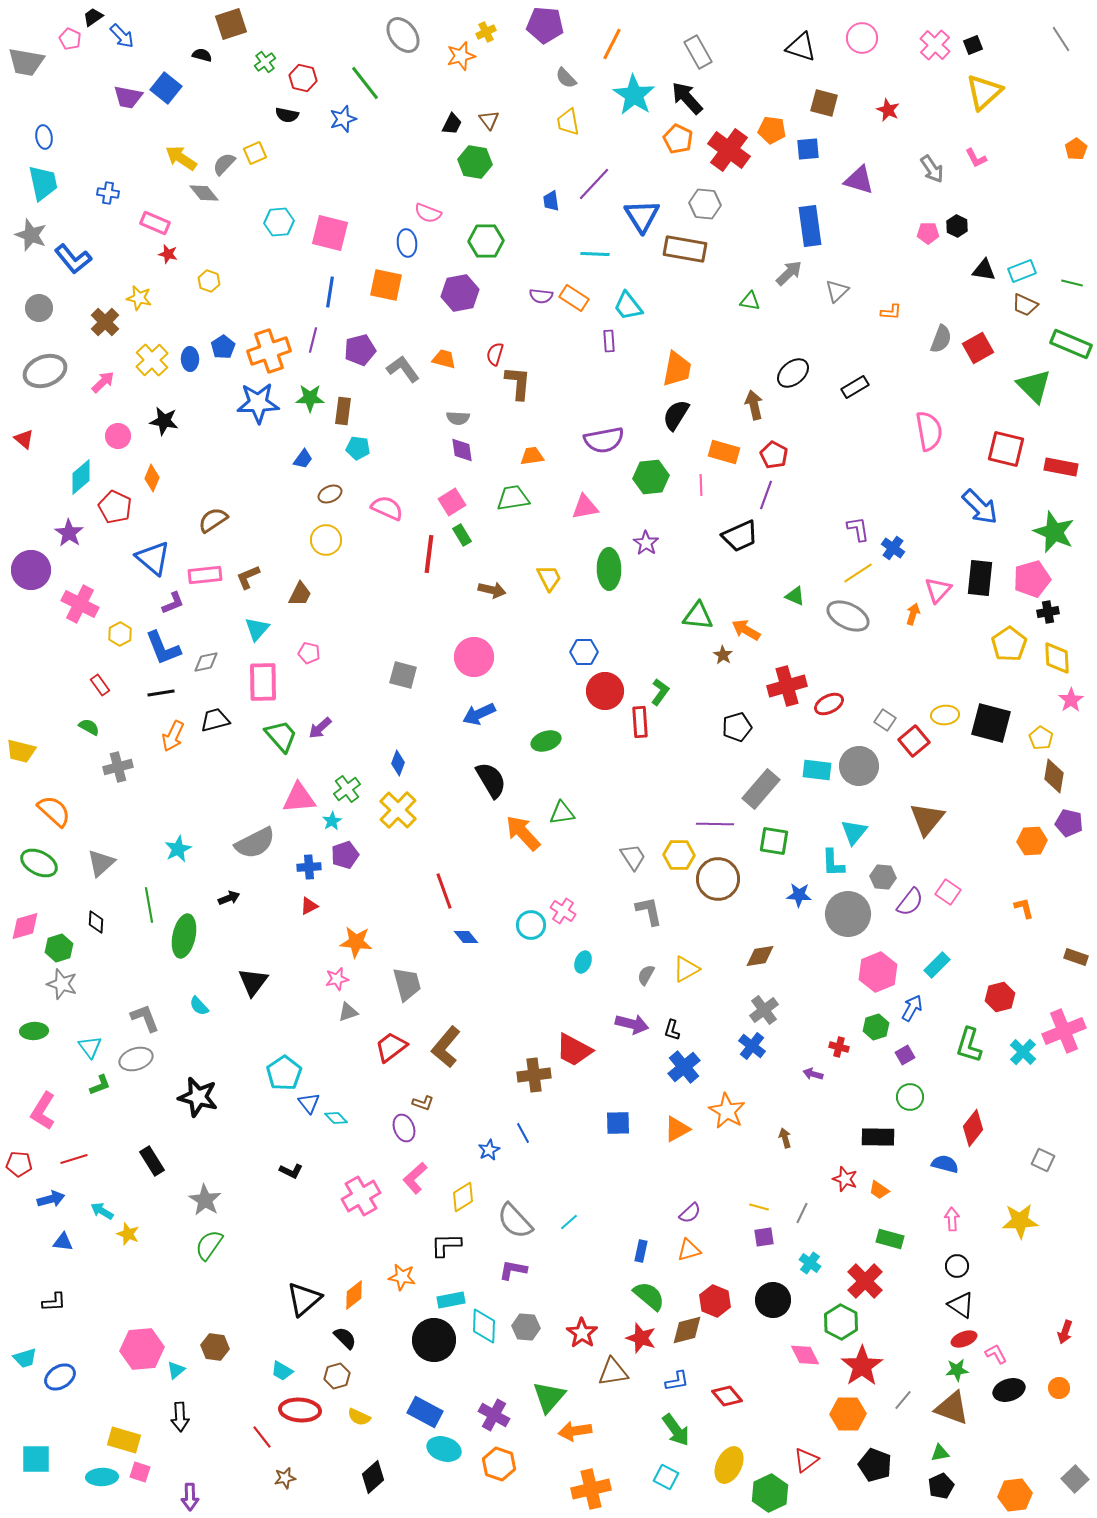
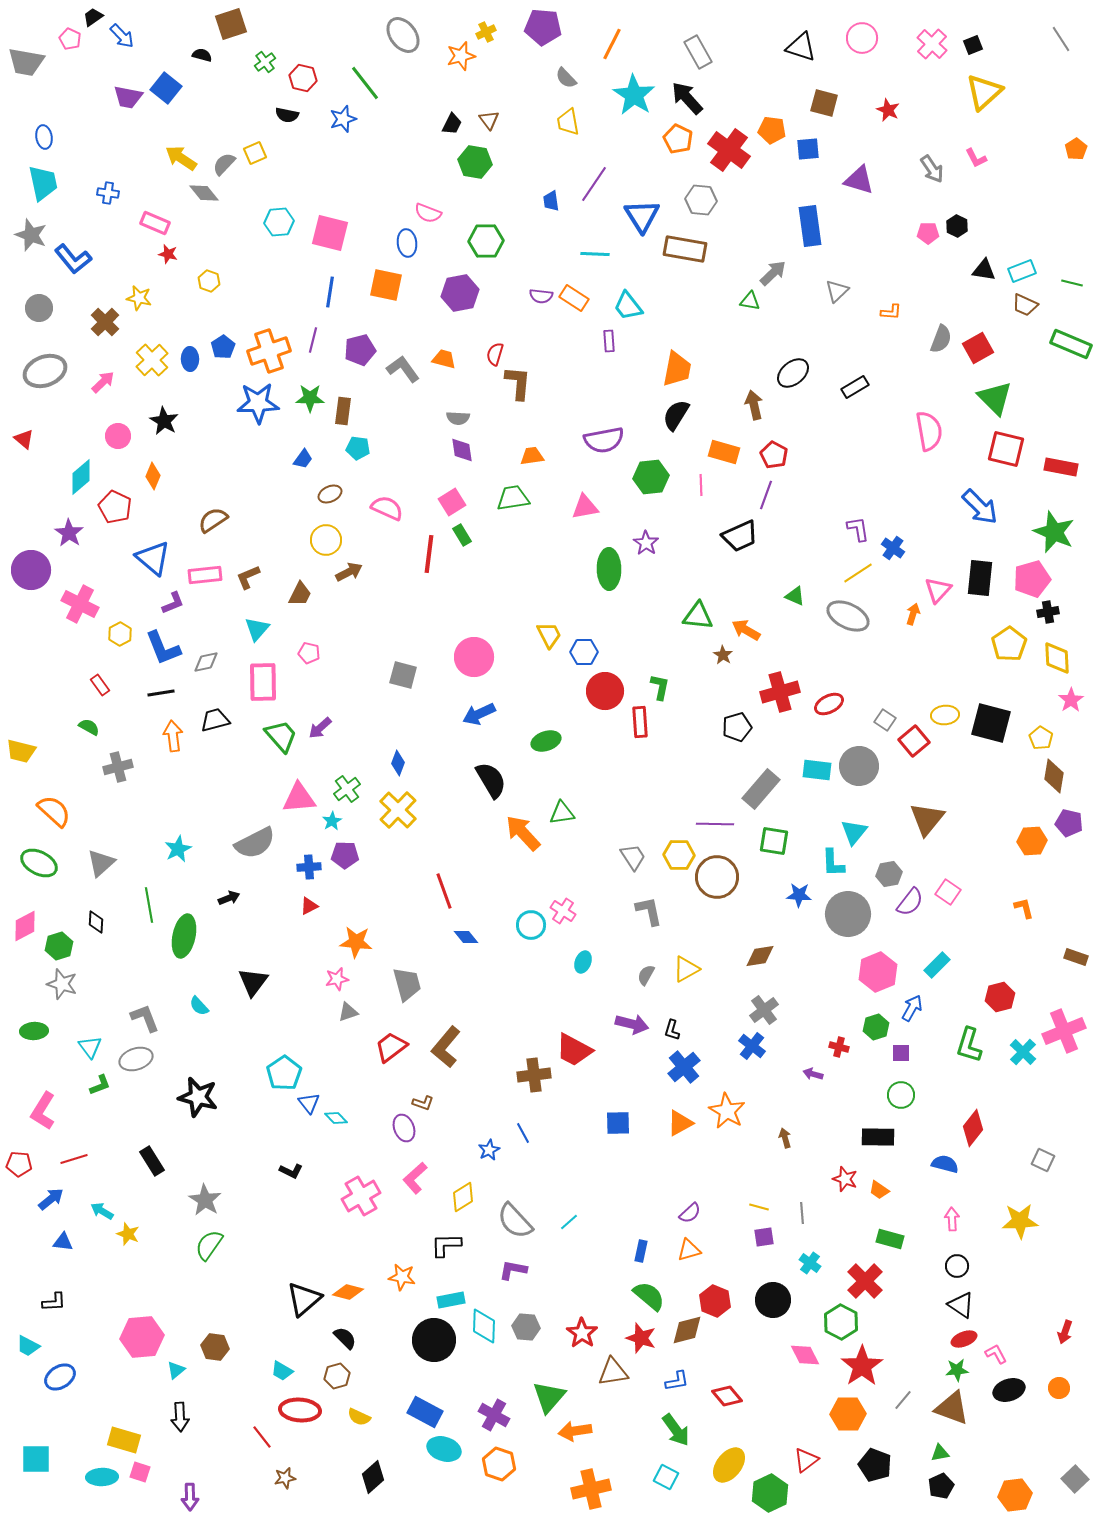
purple pentagon at (545, 25): moved 2 px left, 2 px down
pink cross at (935, 45): moved 3 px left, 1 px up
purple line at (594, 184): rotated 9 degrees counterclockwise
gray hexagon at (705, 204): moved 4 px left, 4 px up
gray arrow at (789, 273): moved 16 px left
green triangle at (1034, 386): moved 39 px left, 12 px down
black star at (164, 421): rotated 20 degrees clockwise
orange diamond at (152, 478): moved 1 px right, 2 px up
yellow trapezoid at (549, 578): moved 57 px down
brown arrow at (492, 590): moved 143 px left, 18 px up; rotated 40 degrees counterclockwise
red cross at (787, 686): moved 7 px left, 6 px down
green L-shape at (660, 692): moved 5 px up; rotated 24 degrees counterclockwise
orange arrow at (173, 736): rotated 148 degrees clockwise
purple pentagon at (345, 855): rotated 20 degrees clockwise
gray hexagon at (883, 877): moved 6 px right, 3 px up; rotated 15 degrees counterclockwise
brown circle at (718, 879): moved 1 px left, 2 px up
pink diamond at (25, 926): rotated 12 degrees counterclockwise
green hexagon at (59, 948): moved 2 px up
purple square at (905, 1055): moved 4 px left, 2 px up; rotated 30 degrees clockwise
green circle at (910, 1097): moved 9 px left, 2 px up
orange triangle at (677, 1129): moved 3 px right, 6 px up
blue arrow at (51, 1199): rotated 24 degrees counterclockwise
gray line at (802, 1213): rotated 30 degrees counterclockwise
orange diamond at (354, 1295): moved 6 px left, 3 px up; rotated 52 degrees clockwise
pink hexagon at (142, 1349): moved 12 px up
cyan trapezoid at (25, 1358): moved 3 px right, 12 px up; rotated 45 degrees clockwise
yellow ellipse at (729, 1465): rotated 12 degrees clockwise
